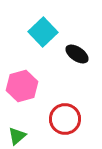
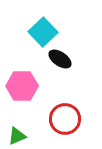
black ellipse: moved 17 px left, 5 px down
pink hexagon: rotated 16 degrees clockwise
green triangle: rotated 18 degrees clockwise
